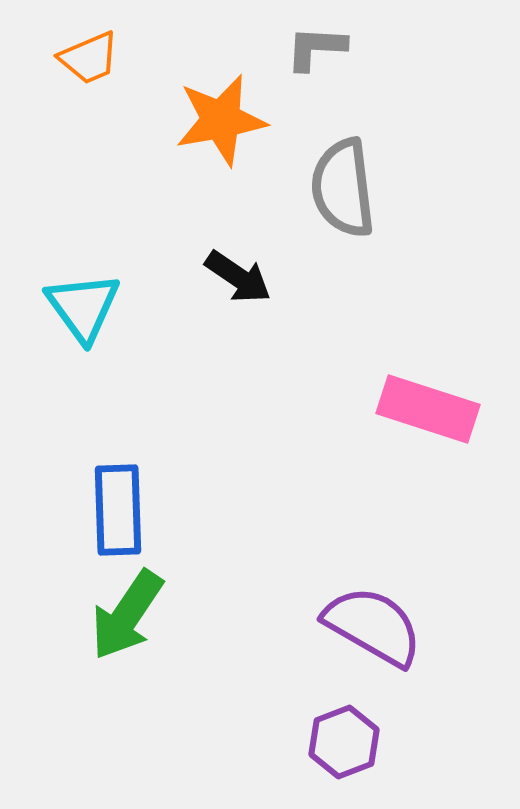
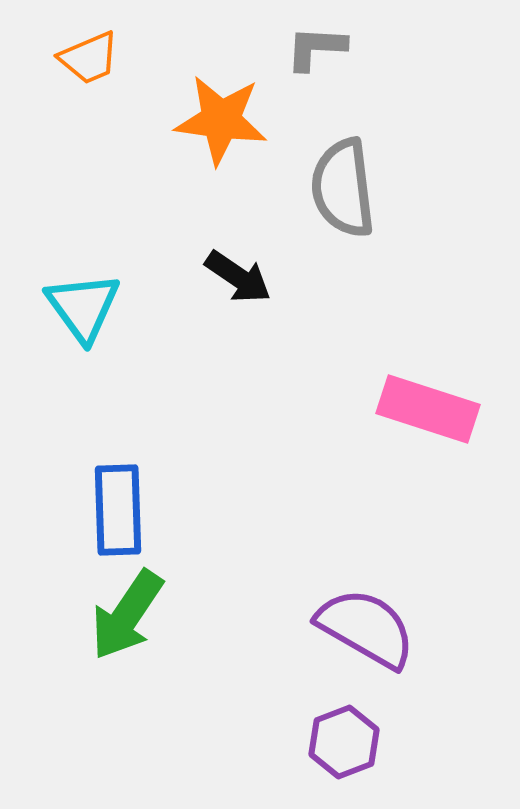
orange star: rotated 18 degrees clockwise
purple semicircle: moved 7 px left, 2 px down
